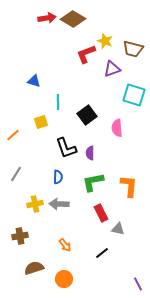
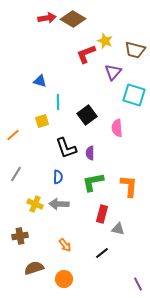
brown trapezoid: moved 2 px right, 1 px down
purple triangle: moved 1 px right, 3 px down; rotated 30 degrees counterclockwise
blue triangle: moved 6 px right
yellow square: moved 1 px right, 1 px up
yellow cross: rotated 35 degrees clockwise
red rectangle: moved 1 px right, 1 px down; rotated 42 degrees clockwise
